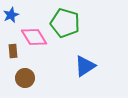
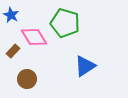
blue star: rotated 21 degrees counterclockwise
brown rectangle: rotated 48 degrees clockwise
brown circle: moved 2 px right, 1 px down
